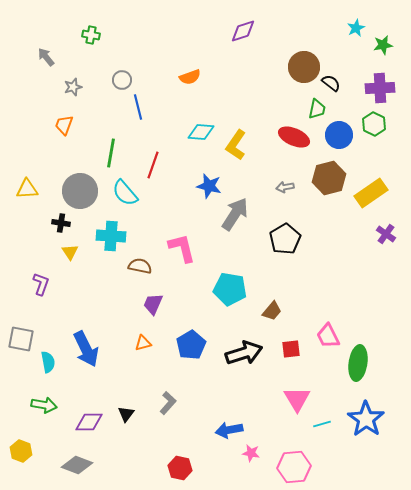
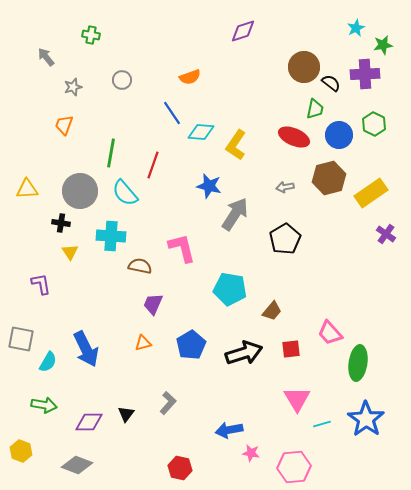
purple cross at (380, 88): moved 15 px left, 14 px up
blue line at (138, 107): moved 34 px right, 6 px down; rotated 20 degrees counterclockwise
green trapezoid at (317, 109): moved 2 px left
purple L-shape at (41, 284): rotated 30 degrees counterclockwise
pink trapezoid at (328, 336): moved 2 px right, 3 px up; rotated 16 degrees counterclockwise
cyan semicircle at (48, 362): rotated 40 degrees clockwise
